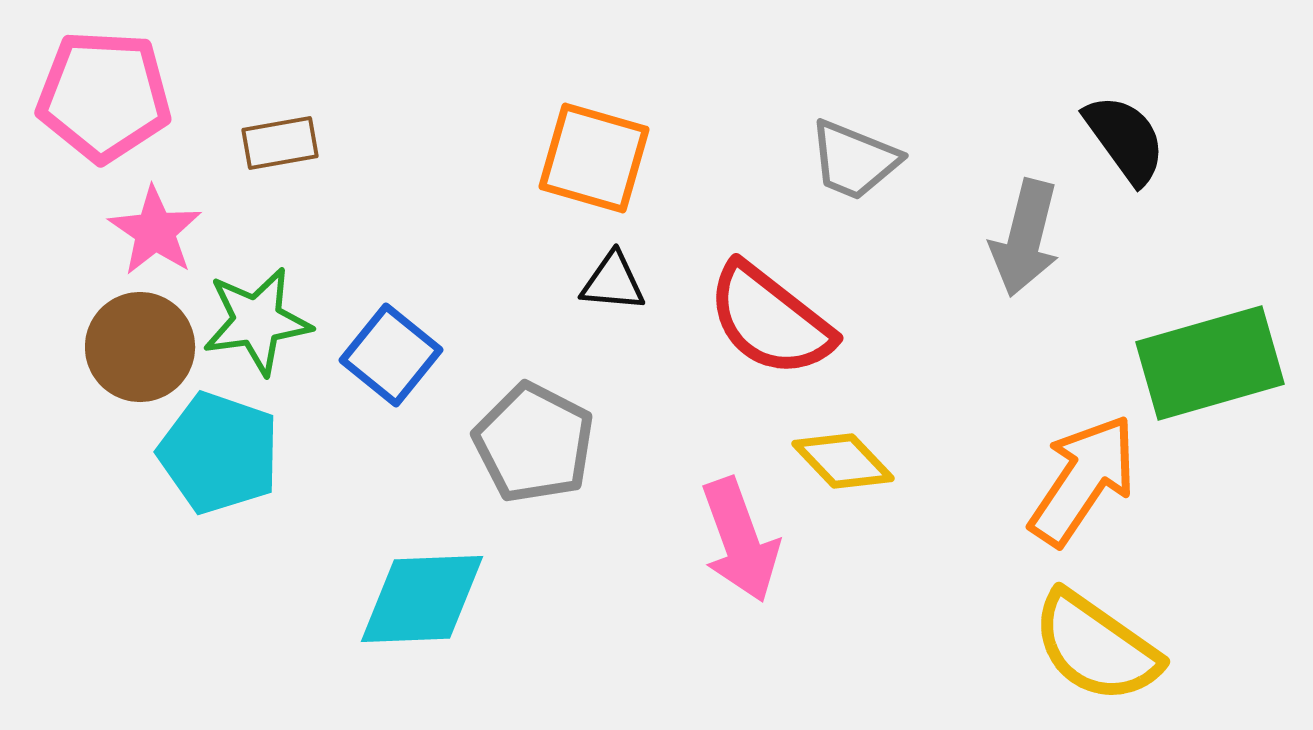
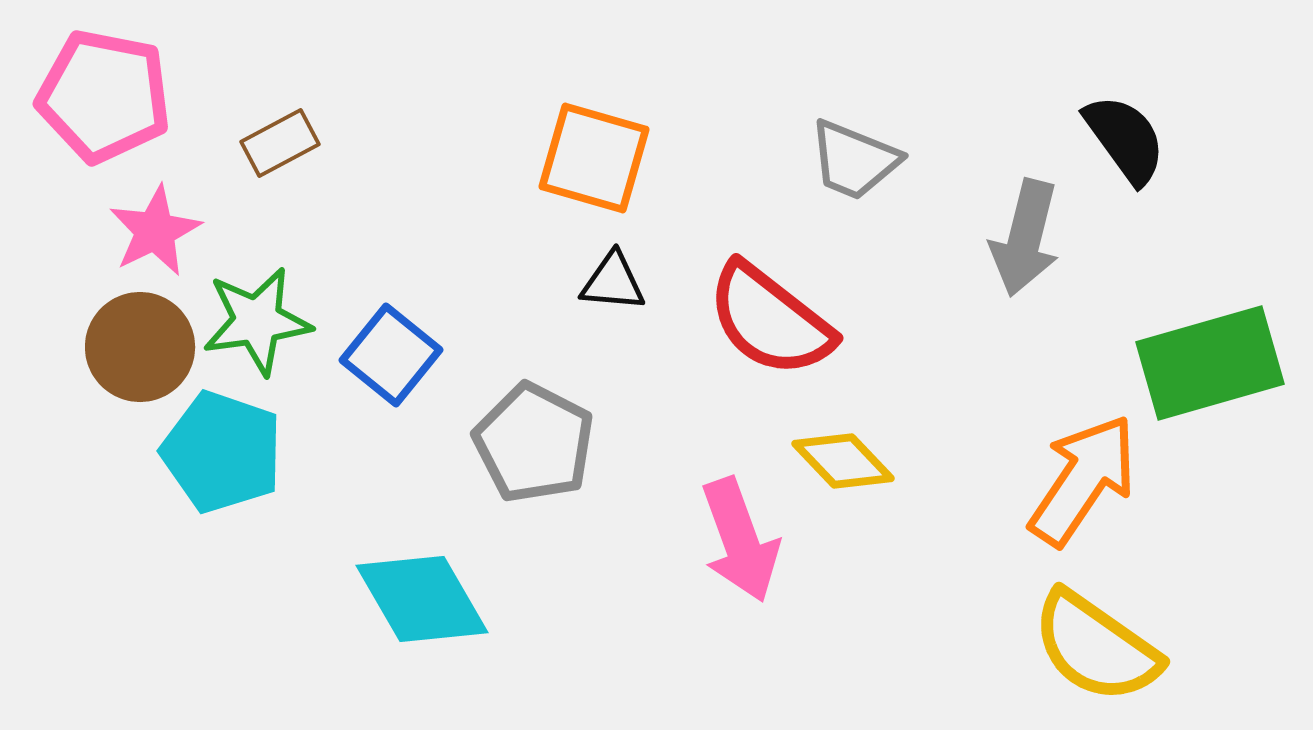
pink pentagon: rotated 8 degrees clockwise
brown rectangle: rotated 18 degrees counterclockwise
pink star: rotated 12 degrees clockwise
cyan pentagon: moved 3 px right, 1 px up
cyan diamond: rotated 62 degrees clockwise
